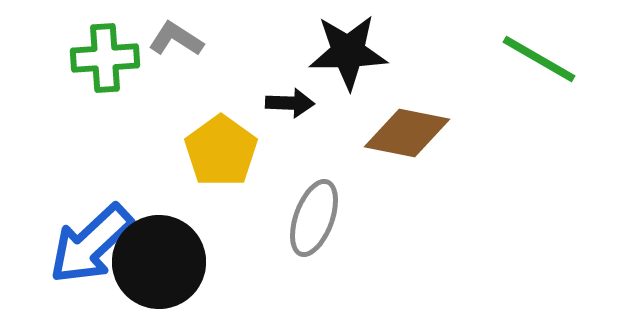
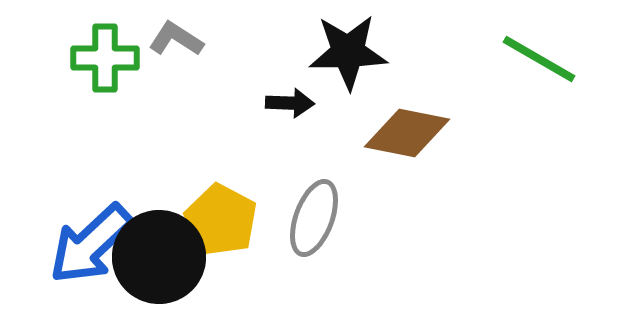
green cross: rotated 4 degrees clockwise
yellow pentagon: moved 69 px down; rotated 8 degrees counterclockwise
black circle: moved 5 px up
